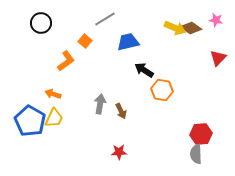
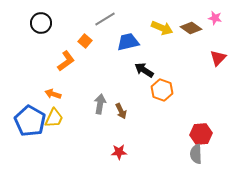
pink star: moved 1 px left, 2 px up
yellow arrow: moved 13 px left
orange hexagon: rotated 10 degrees clockwise
